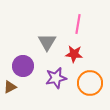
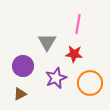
purple star: rotated 10 degrees counterclockwise
brown triangle: moved 10 px right, 7 px down
